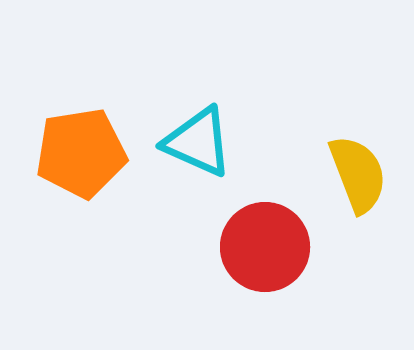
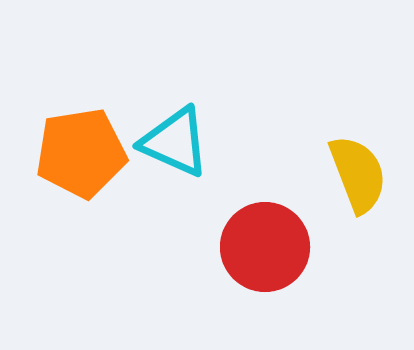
cyan triangle: moved 23 px left
